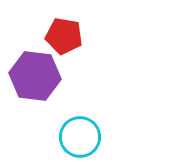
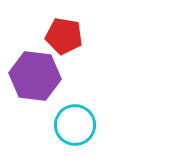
cyan circle: moved 5 px left, 12 px up
